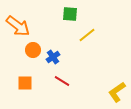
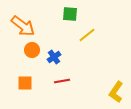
orange arrow: moved 5 px right
orange circle: moved 1 px left
blue cross: moved 1 px right
red line: rotated 42 degrees counterclockwise
yellow L-shape: moved 1 px left; rotated 20 degrees counterclockwise
